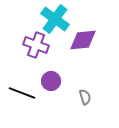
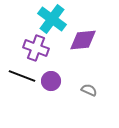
cyan cross: moved 3 px left
purple cross: moved 3 px down
black line: moved 17 px up
gray semicircle: moved 4 px right, 7 px up; rotated 49 degrees counterclockwise
